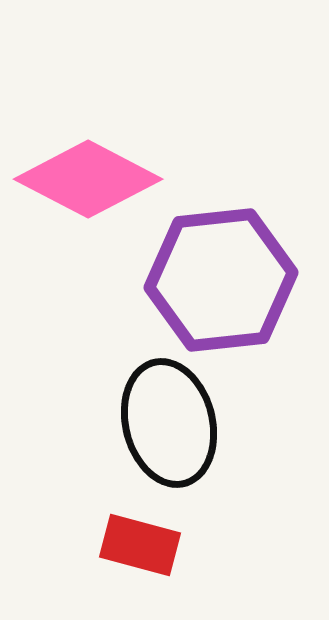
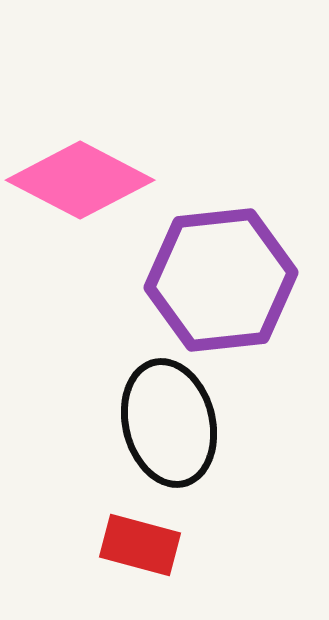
pink diamond: moved 8 px left, 1 px down
